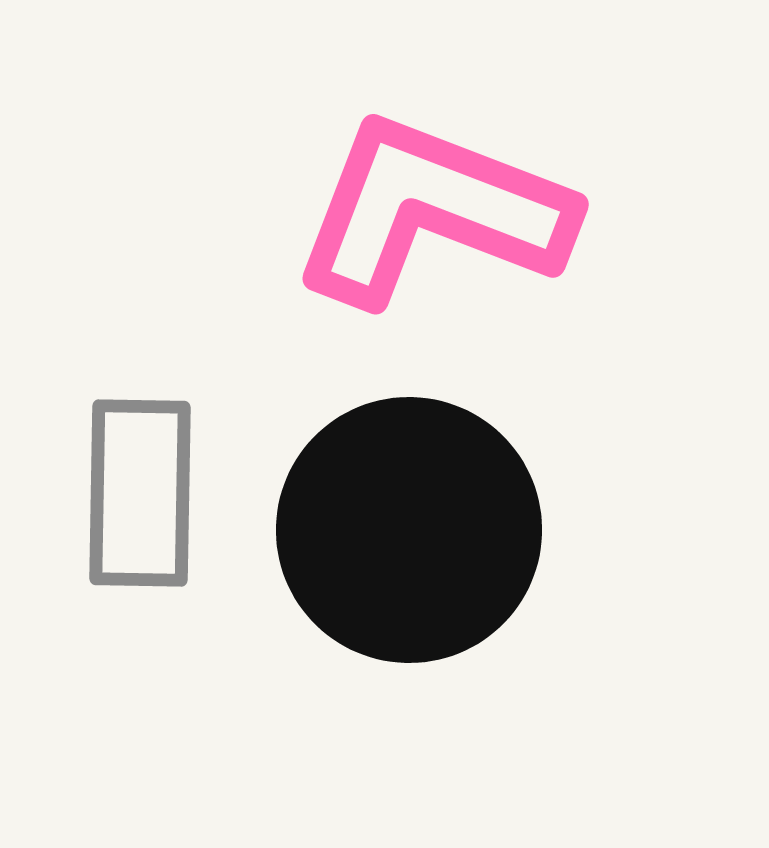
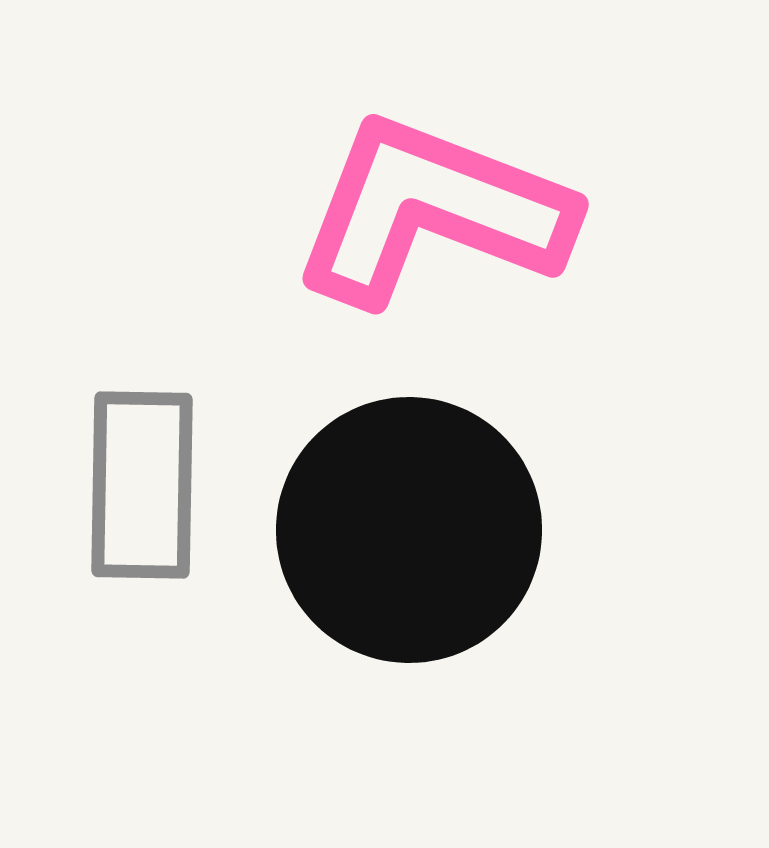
gray rectangle: moved 2 px right, 8 px up
